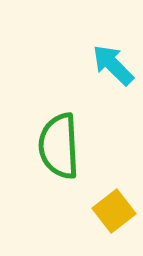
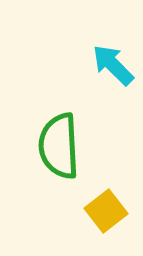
yellow square: moved 8 px left
